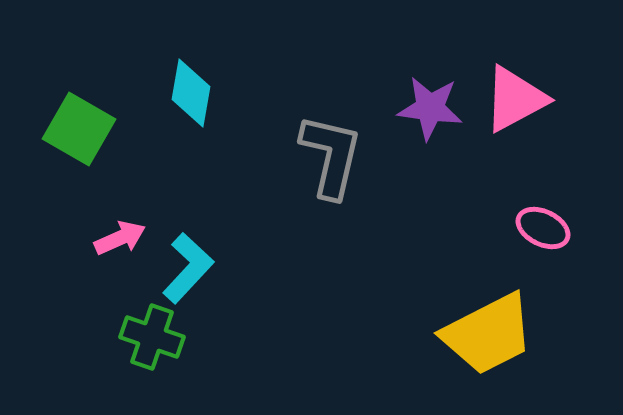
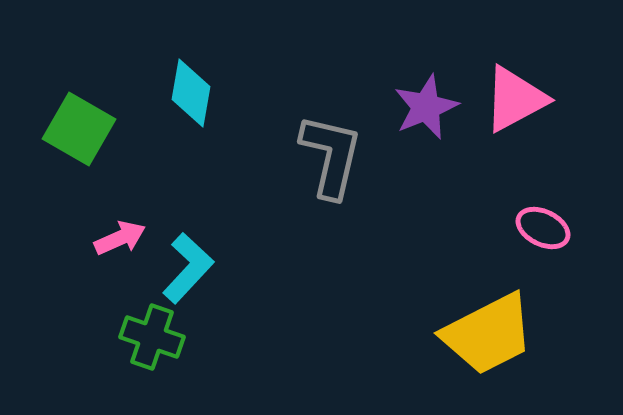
purple star: moved 4 px left, 1 px up; rotated 30 degrees counterclockwise
